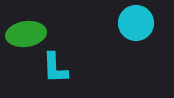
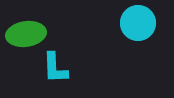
cyan circle: moved 2 px right
